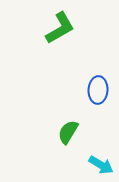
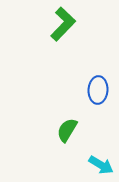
green L-shape: moved 3 px right, 4 px up; rotated 16 degrees counterclockwise
green semicircle: moved 1 px left, 2 px up
